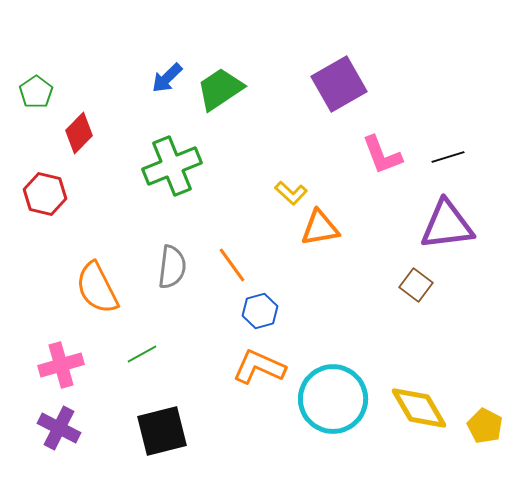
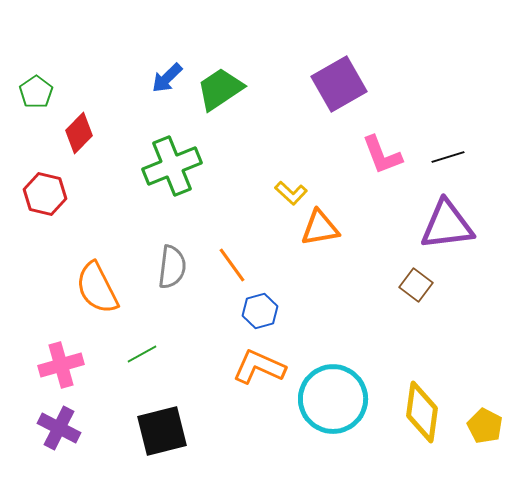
yellow diamond: moved 3 px right, 4 px down; rotated 38 degrees clockwise
